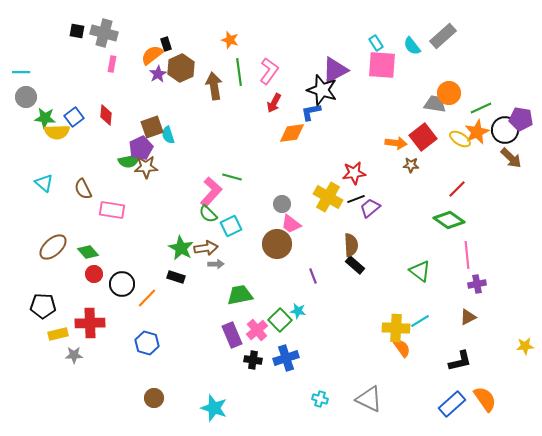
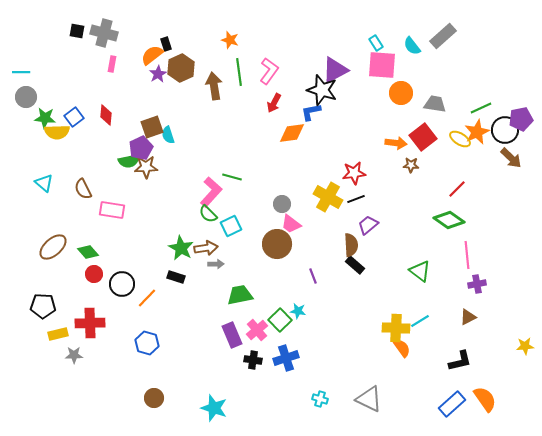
orange circle at (449, 93): moved 48 px left
purple pentagon at (521, 119): rotated 20 degrees counterclockwise
purple trapezoid at (370, 208): moved 2 px left, 17 px down
